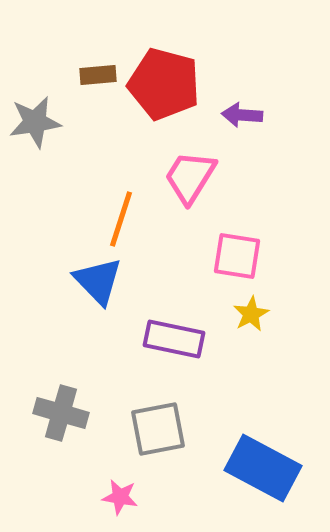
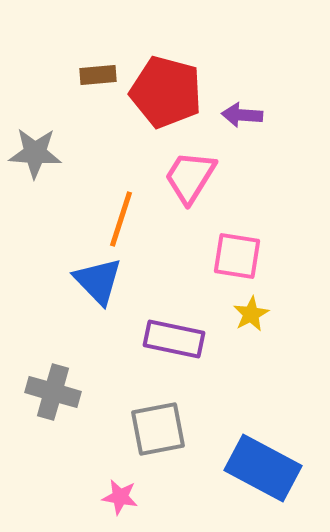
red pentagon: moved 2 px right, 8 px down
gray star: moved 31 px down; rotated 12 degrees clockwise
gray cross: moved 8 px left, 21 px up
